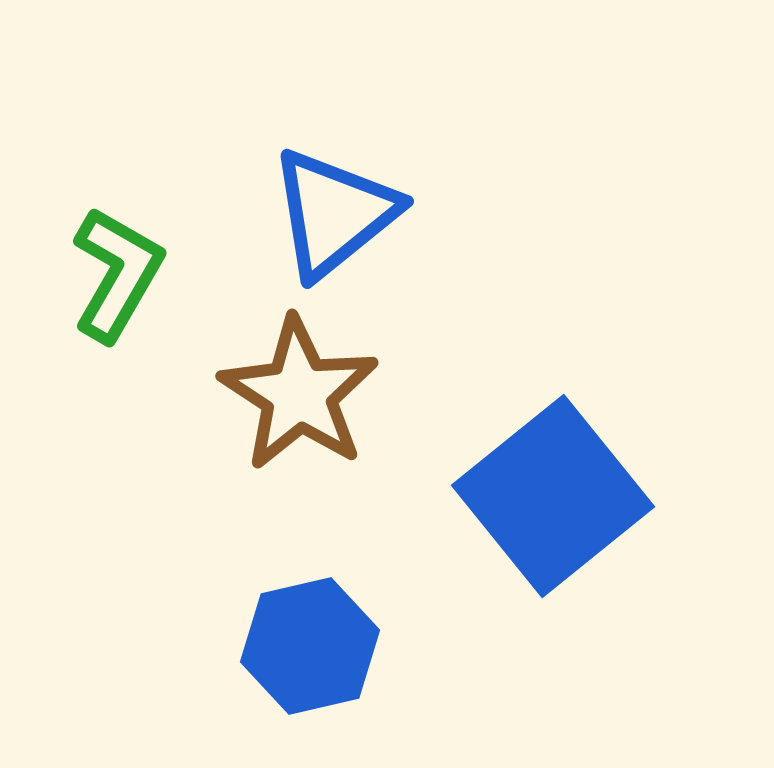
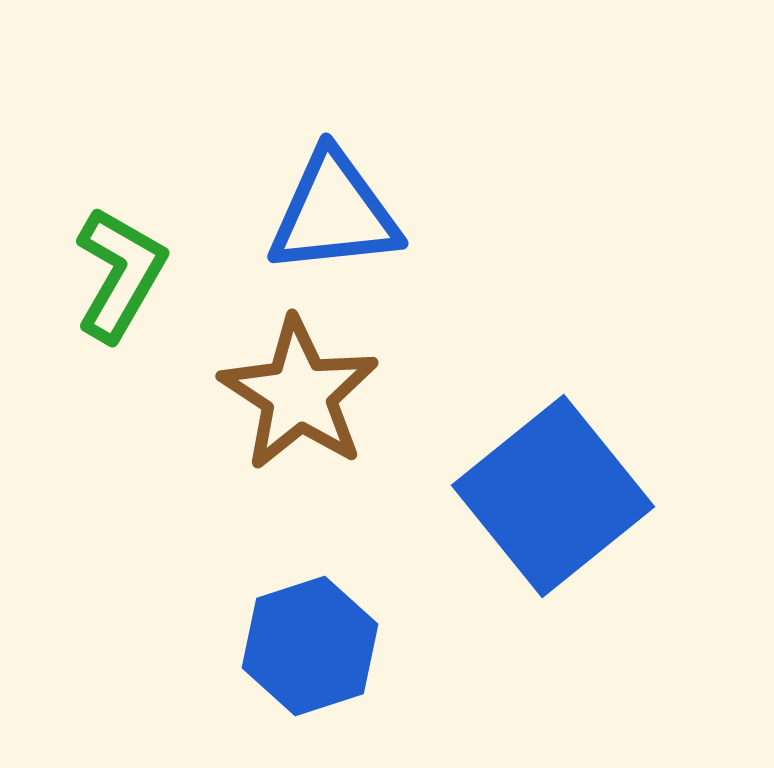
blue triangle: rotated 33 degrees clockwise
green L-shape: moved 3 px right
blue hexagon: rotated 5 degrees counterclockwise
